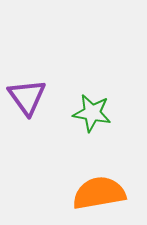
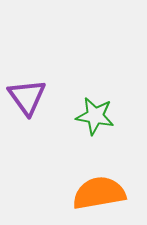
green star: moved 3 px right, 3 px down
